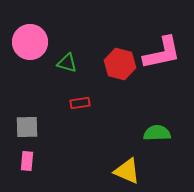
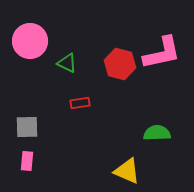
pink circle: moved 1 px up
green triangle: rotated 10 degrees clockwise
